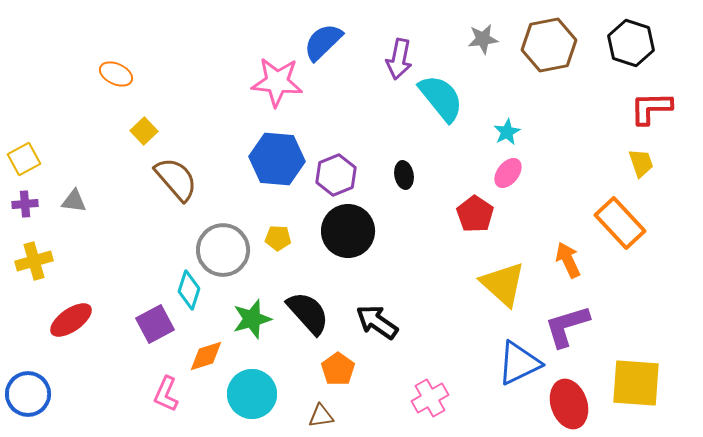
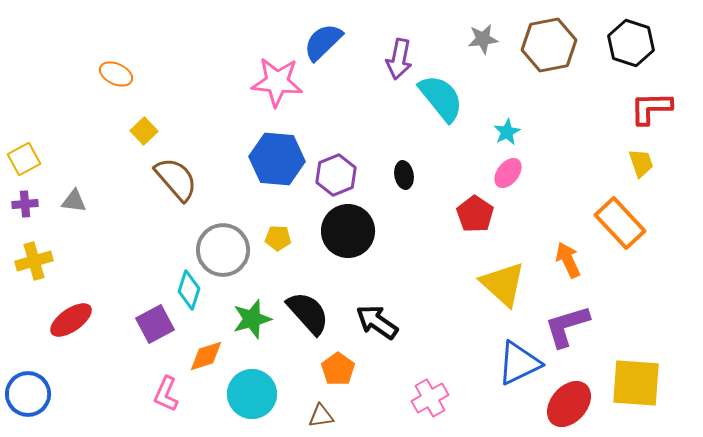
red ellipse at (569, 404): rotated 60 degrees clockwise
